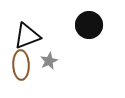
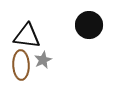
black triangle: rotated 28 degrees clockwise
gray star: moved 6 px left, 1 px up
